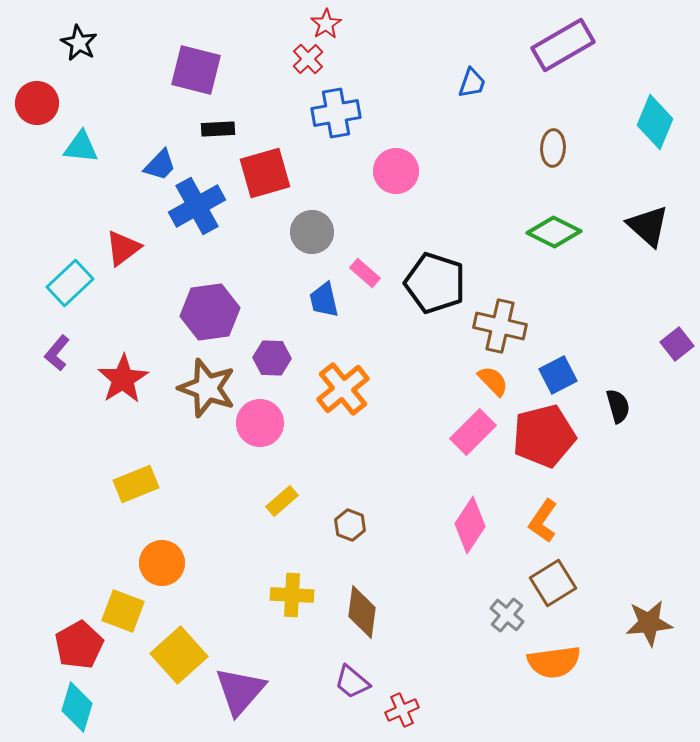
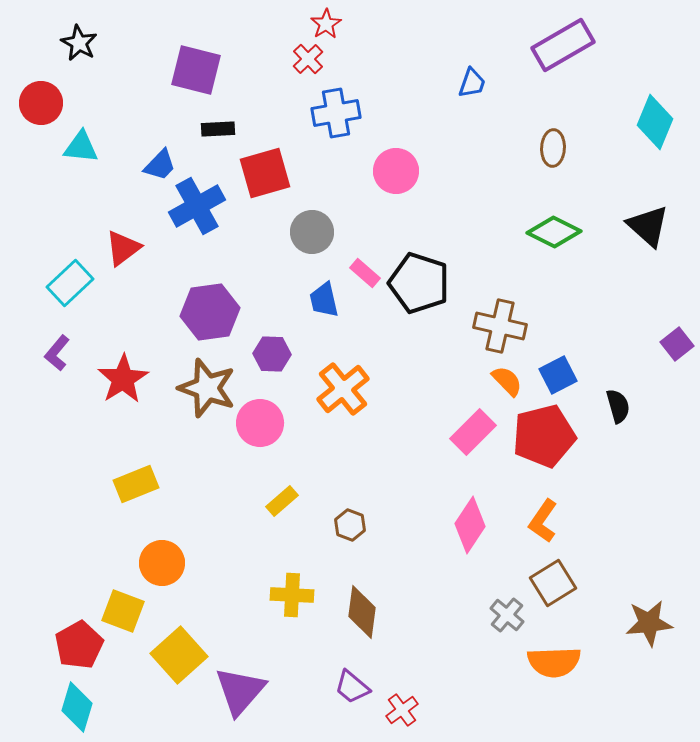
red circle at (37, 103): moved 4 px right
black pentagon at (435, 283): moved 16 px left
purple hexagon at (272, 358): moved 4 px up
orange semicircle at (493, 381): moved 14 px right
orange semicircle at (554, 662): rotated 6 degrees clockwise
purple trapezoid at (352, 682): moved 5 px down
red cross at (402, 710): rotated 12 degrees counterclockwise
